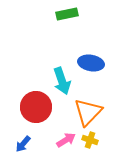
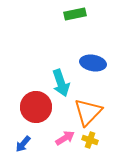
green rectangle: moved 8 px right
blue ellipse: moved 2 px right
cyan arrow: moved 1 px left, 2 px down
pink arrow: moved 1 px left, 2 px up
